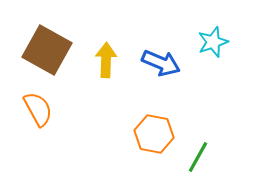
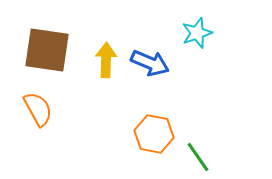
cyan star: moved 16 px left, 9 px up
brown square: rotated 21 degrees counterclockwise
blue arrow: moved 11 px left
green line: rotated 64 degrees counterclockwise
